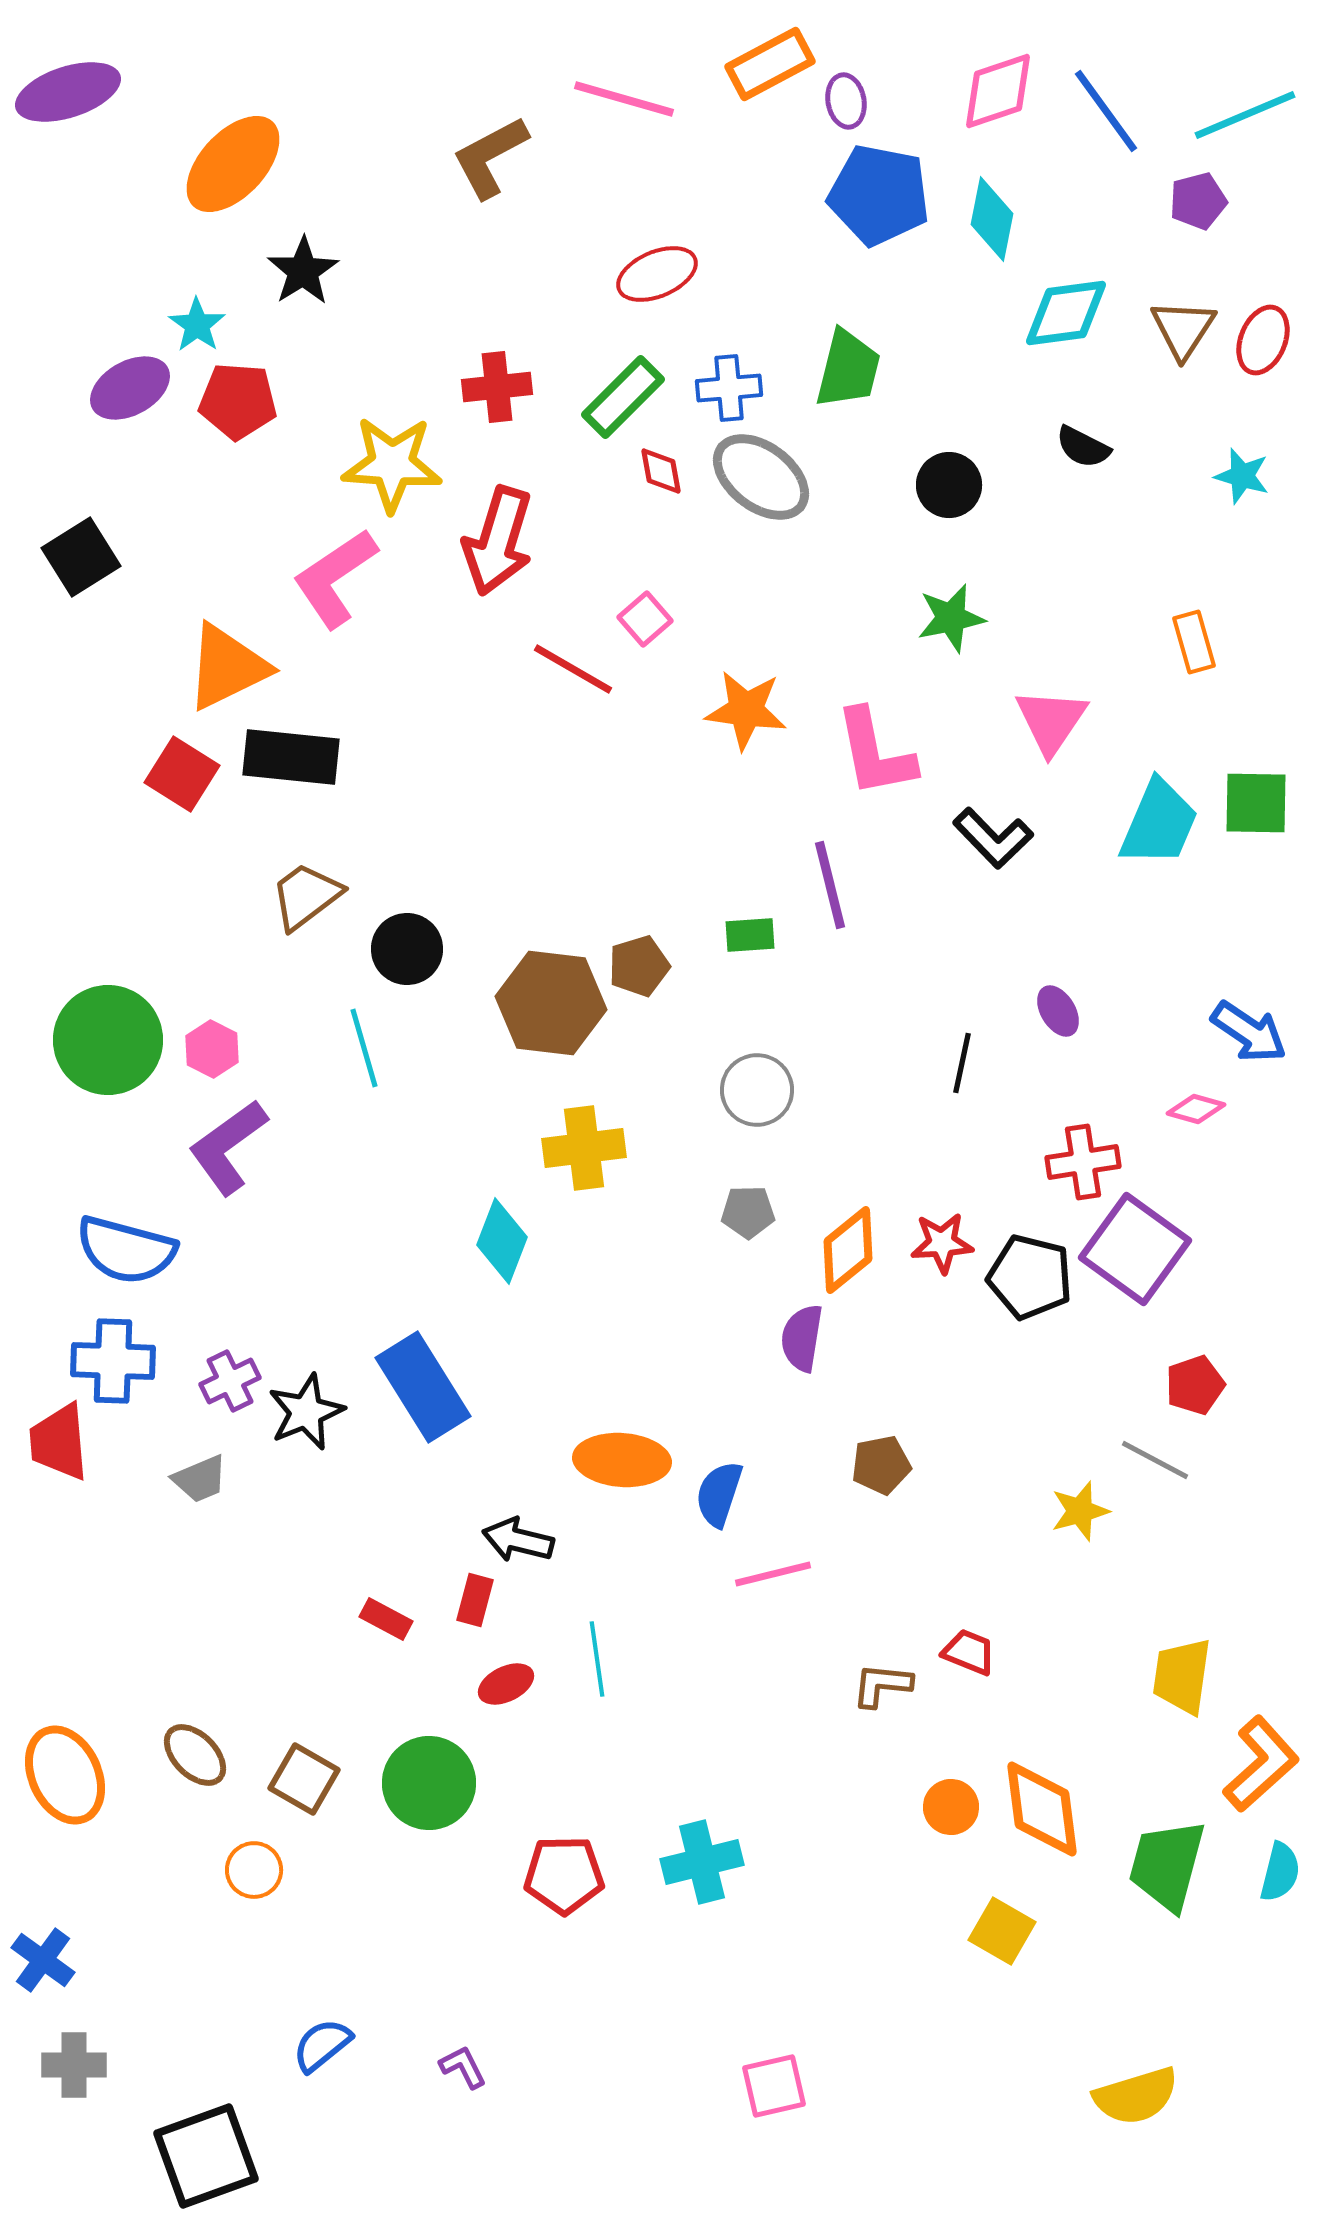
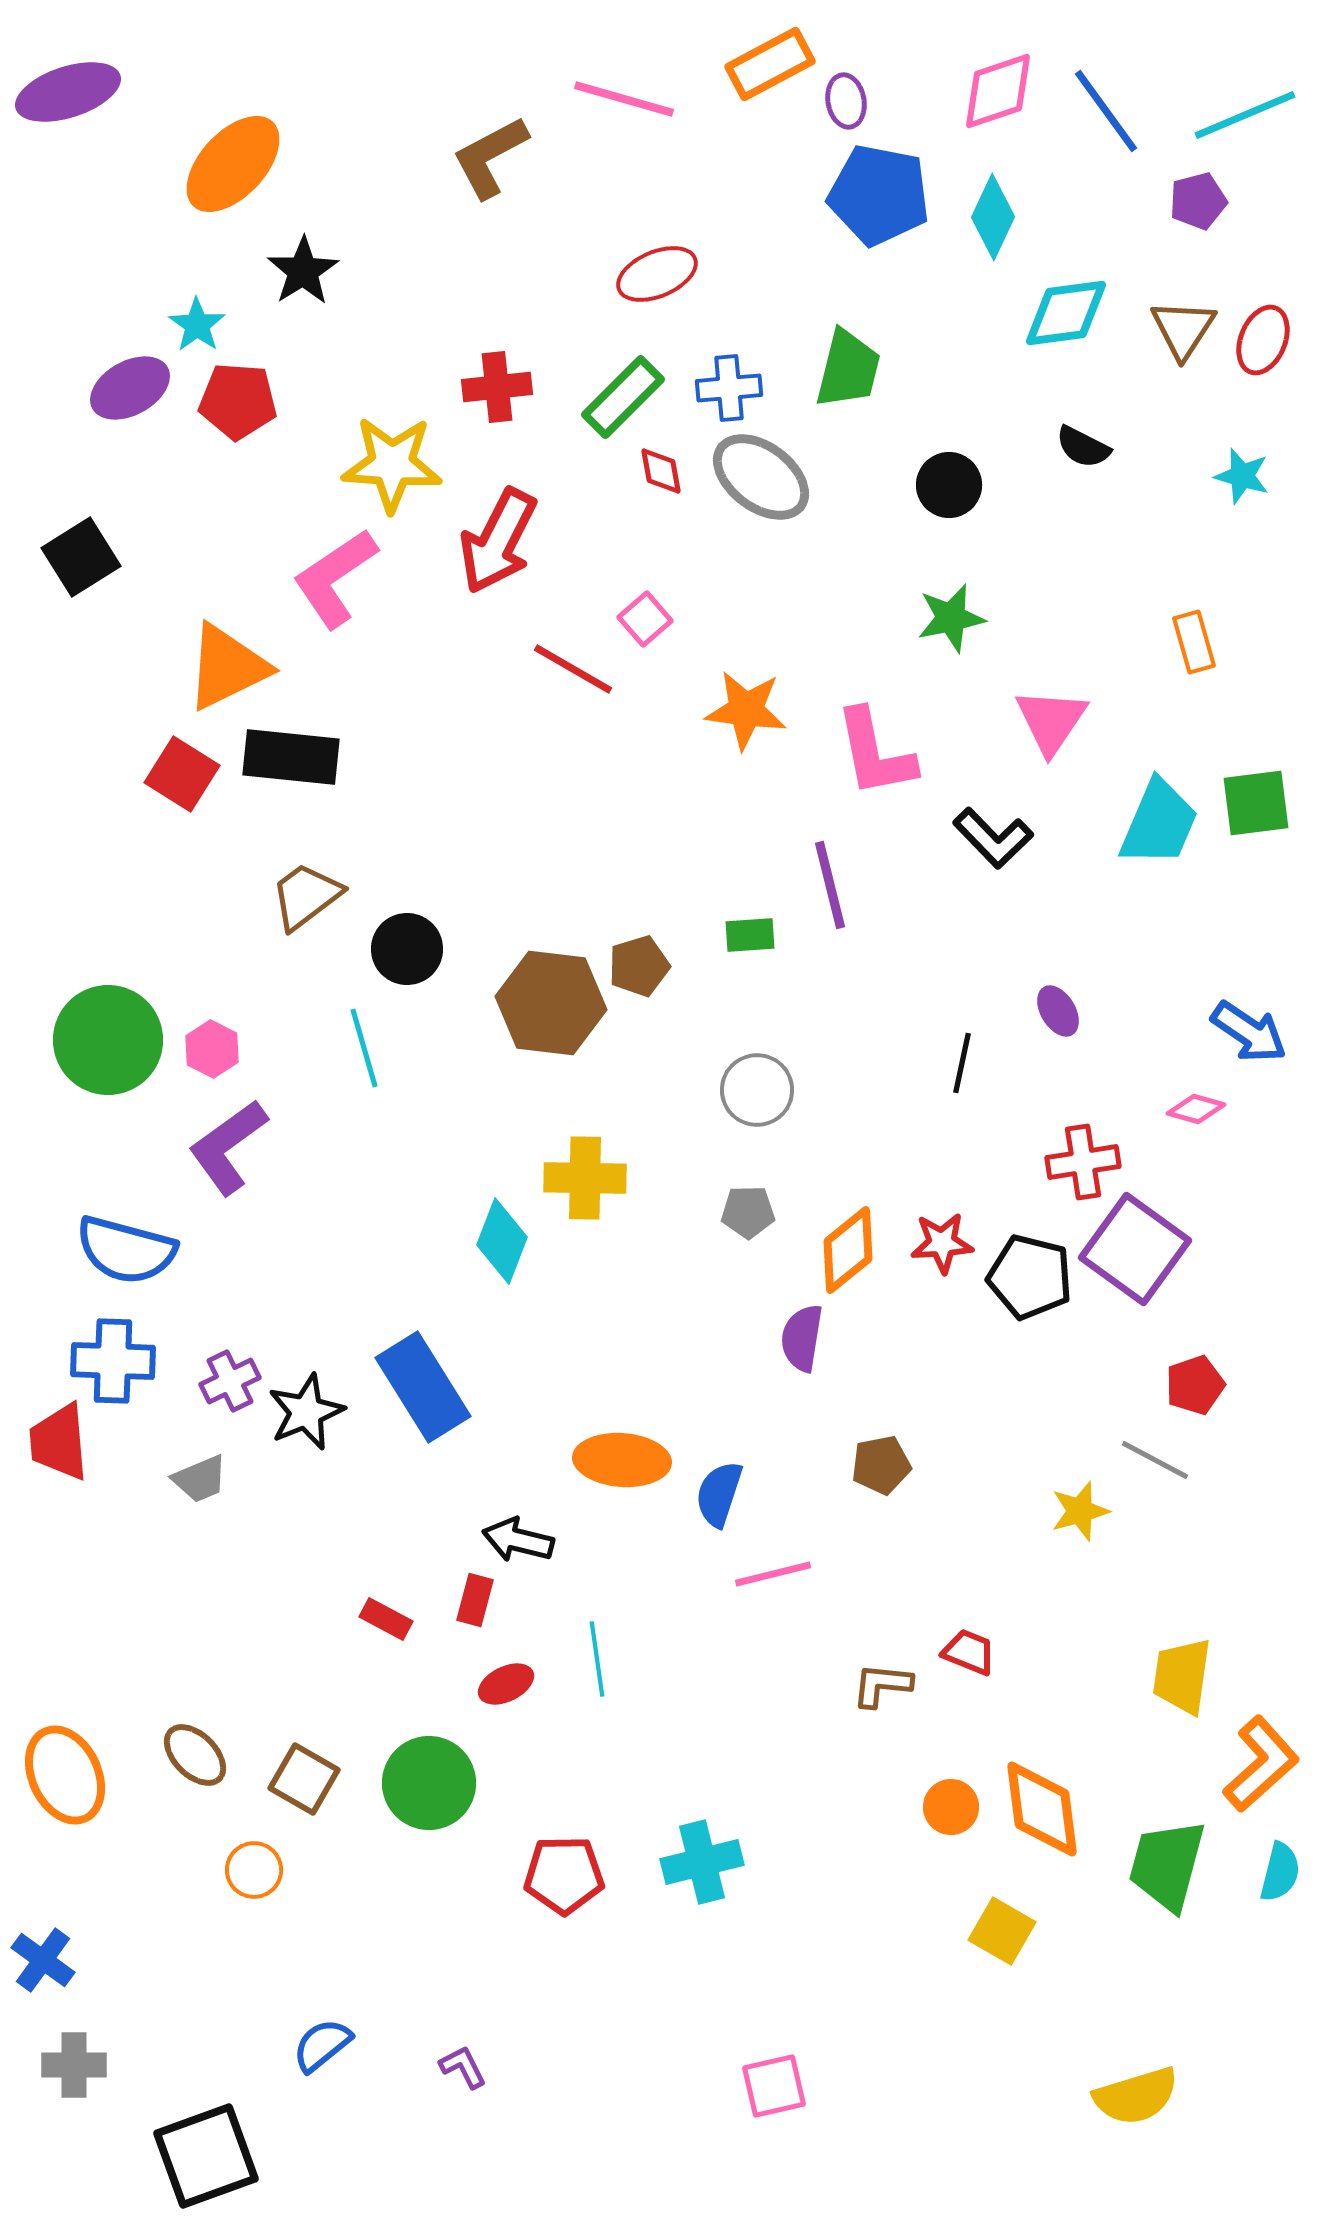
cyan diamond at (992, 219): moved 1 px right, 2 px up; rotated 14 degrees clockwise
red arrow at (498, 541): rotated 10 degrees clockwise
green square at (1256, 803): rotated 8 degrees counterclockwise
yellow cross at (584, 1148): moved 1 px right, 30 px down; rotated 8 degrees clockwise
